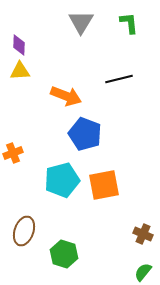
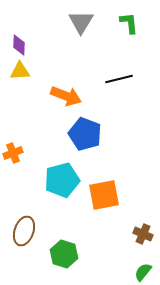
orange square: moved 10 px down
